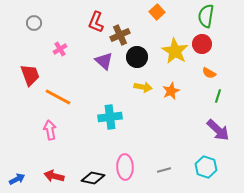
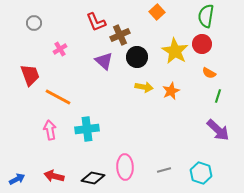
red L-shape: rotated 45 degrees counterclockwise
yellow arrow: moved 1 px right
cyan cross: moved 23 px left, 12 px down
cyan hexagon: moved 5 px left, 6 px down
